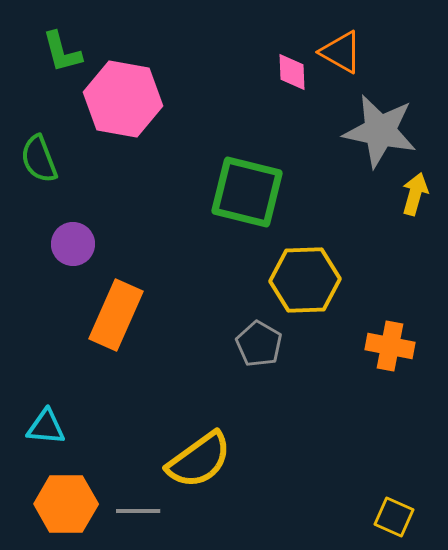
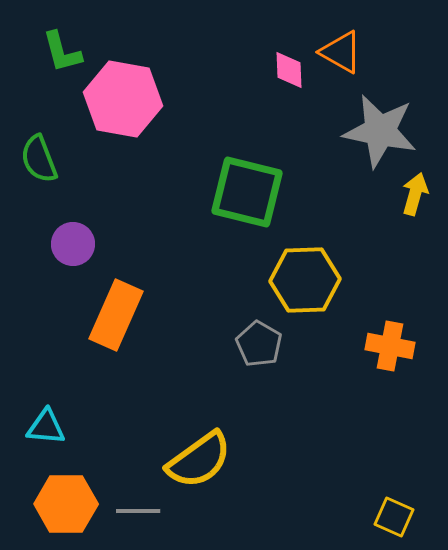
pink diamond: moved 3 px left, 2 px up
